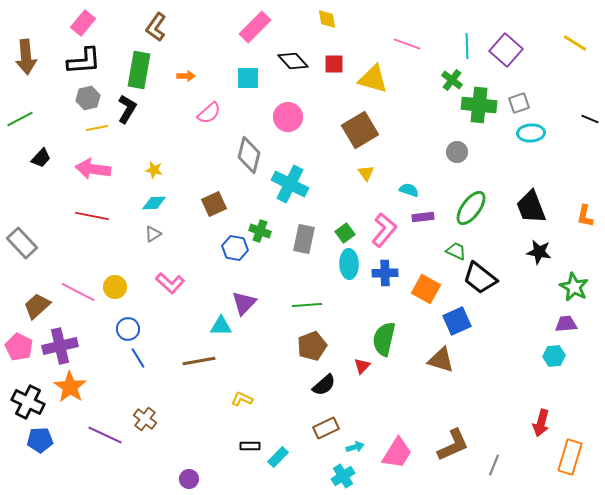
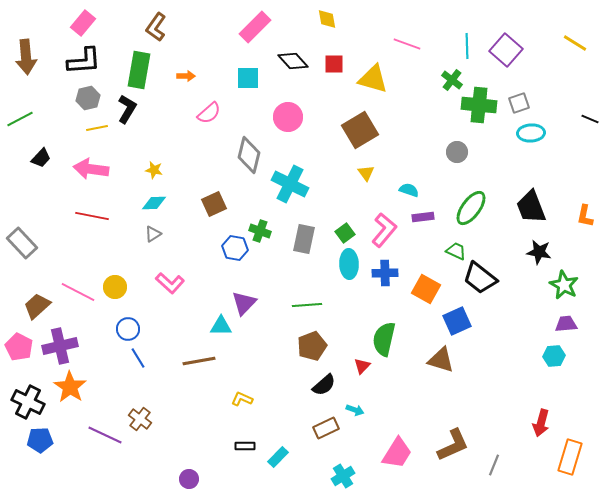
pink arrow at (93, 169): moved 2 px left
green star at (574, 287): moved 10 px left, 2 px up
brown cross at (145, 419): moved 5 px left
black rectangle at (250, 446): moved 5 px left
cyan arrow at (355, 447): moved 37 px up; rotated 36 degrees clockwise
